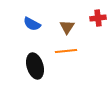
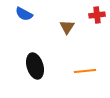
red cross: moved 1 px left, 3 px up
blue semicircle: moved 8 px left, 10 px up
orange line: moved 19 px right, 20 px down
